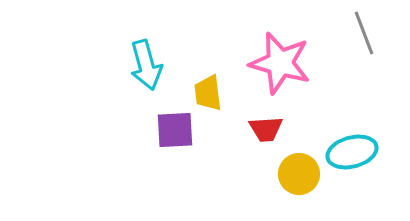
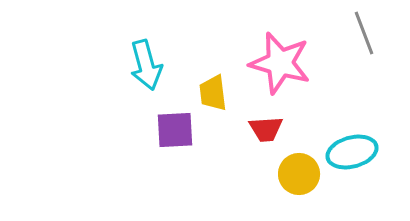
yellow trapezoid: moved 5 px right
